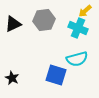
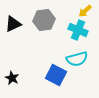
cyan cross: moved 2 px down
blue square: rotated 10 degrees clockwise
